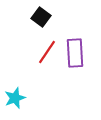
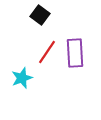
black square: moved 1 px left, 2 px up
cyan star: moved 7 px right, 20 px up
